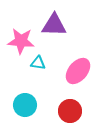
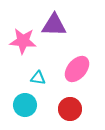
pink star: moved 2 px right
cyan triangle: moved 15 px down
pink ellipse: moved 1 px left, 2 px up
red circle: moved 2 px up
